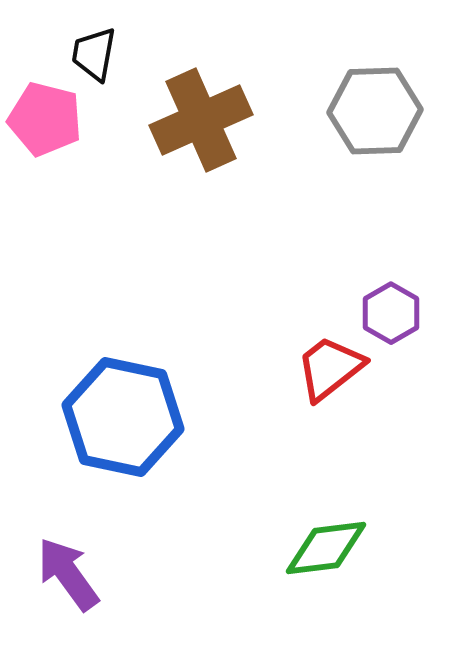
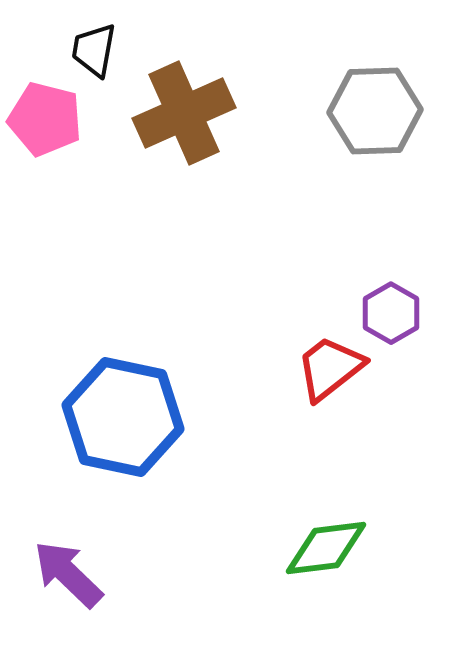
black trapezoid: moved 4 px up
brown cross: moved 17 px left, 7 px up
purple arrow: rotated 10 degrees counterclockwise
